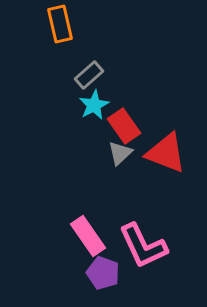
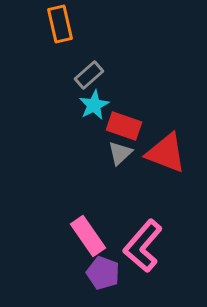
red rectangle: rotated 36 degrees counterclockwise
pink L-shape: rotated 66 degrees clockwise
